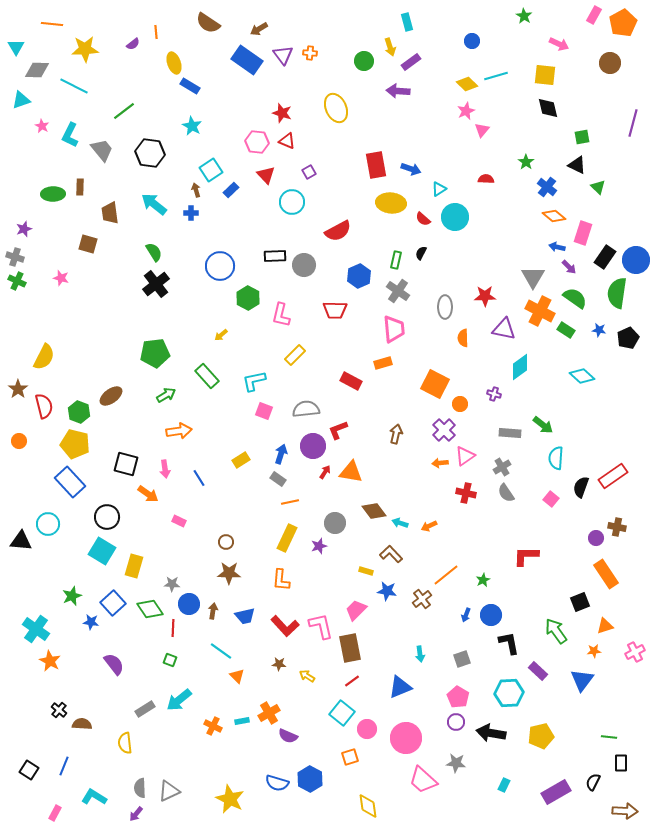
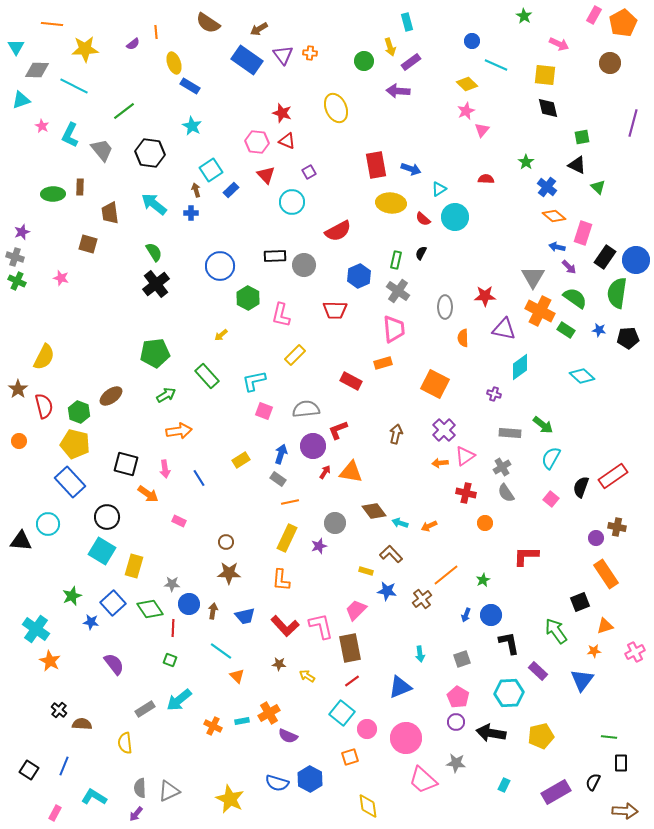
cyan line at (496, 76): moved 11 px up; rotated 40 degrees clockwise
purple star at (24, 229): moved 2 px left, 3 px down
black pentagon at (628, 338): rotated 20 degrees clockwise
orange circle at (460, 404): moved 25 px right, 119 px down
cyan semicircle at (556, 458): moved 5 px left; rotated 25 degrees clockwise
